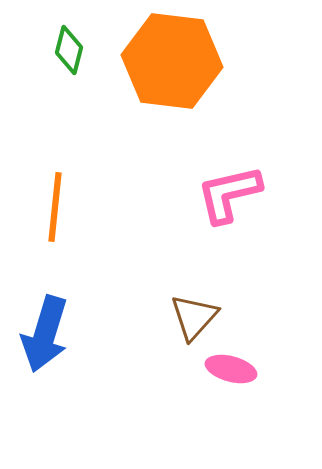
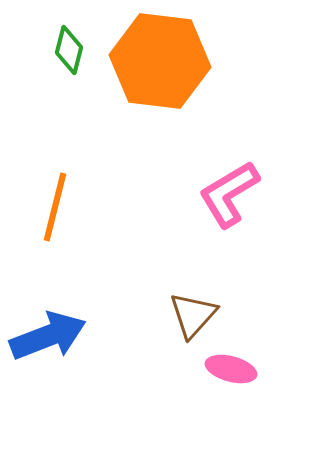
orange hexagon: moved 12 px left
pink L-shape: rotated 18 degrees counterclockwise
orange line: rotated 8 degrees clockwise
brown triangle: moved 1 px left, 2 px up
blue arrow: moved 3 px right, 2 px down; rotated 128 degrees counterclockwise
